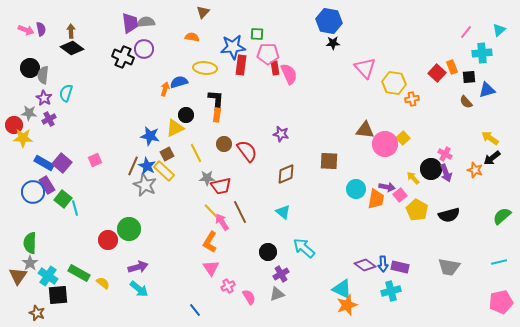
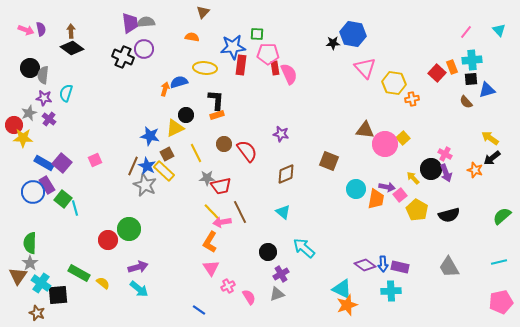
blue hexagon at (329, 21): moved 24 px right, 13 px down
cyan triangle at (499, 30): rotated 32 degrees counterclockwise
cyan cross at (482, 53): moved 10 px left, 7 px down
black square at (469, 77): moved 2 px right, 2 px down
purple star at (44, 98): rotated 21 degrees counterclockwise
gray star at (29, 113): rotated 28 degrees counterclockwise
orange rectangle at (217, 115): rotated 64 degrees clockwise
purple cross at (49, 119): rotated 24 degrees counterclockwise
brown square at (329, 161): rotated 18 degrees clockwise
pink arrow at (222, 222): rotated 66 degrees counterclockwise
gray trapezoid at (449, 267): rotated 50 degrees clockwise
cyan cross at (48, 276): moved 7 px left, 7 px down
cyan cross at (391, 291): rotated 12 degrees clockwise
blue line at (195, 310): moved 4 px right; rotated 16 degrees counterclockwise
